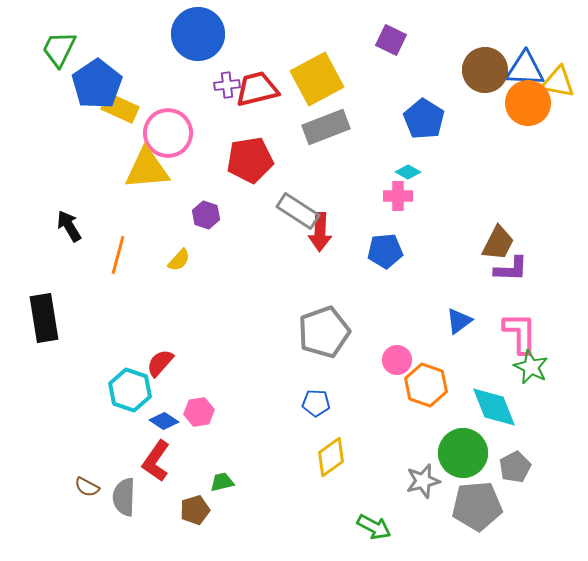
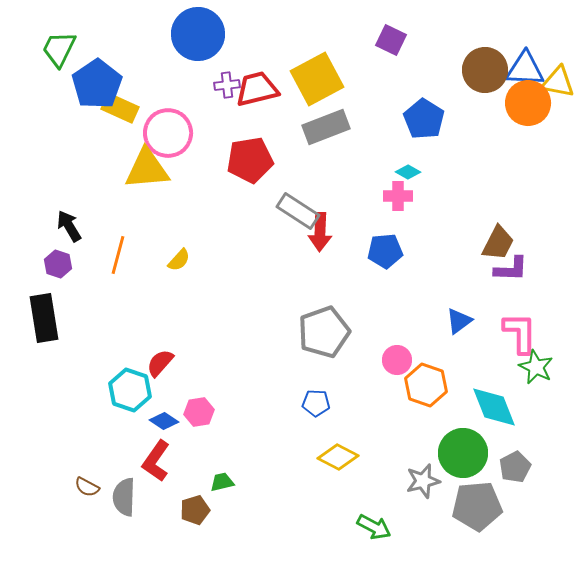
purple hexagon at (206, 215): moved 148 px left, 49 px down
green star at (531, 367): moved 5 px right
yellow diamond at (331, 457): moved 7 px right; rotated 63 degrees clockwise
